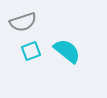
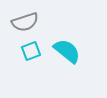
gray semicircle: moved 2 px right
